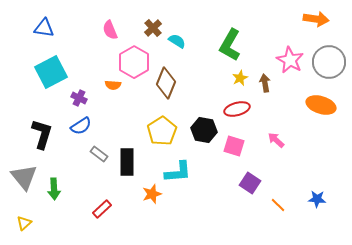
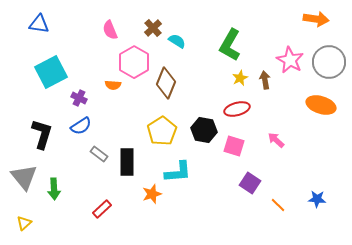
blue triangle: moved 5 px left, 4 px up
brown arrow: moved 3 px up
